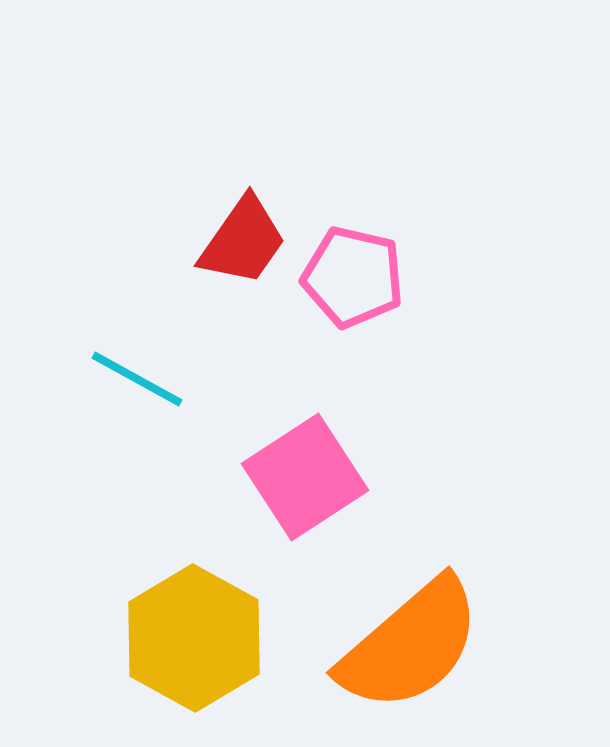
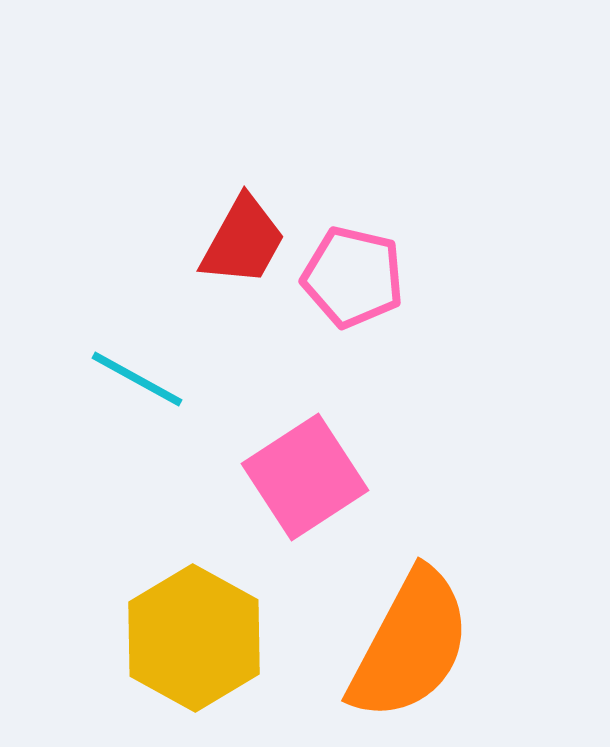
red trapezoid: rotated 6 degrees counterclockwise
orange semicircle: rotated 21 degrees counterclockwise
